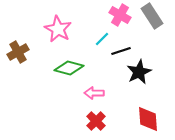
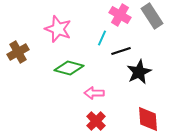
pink star: rotated 8 degrees counterclockwise
cyan line: moved 1 px up; rotated 21 degrees counterclockwise
